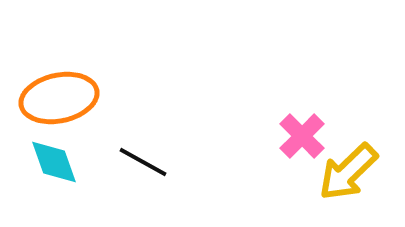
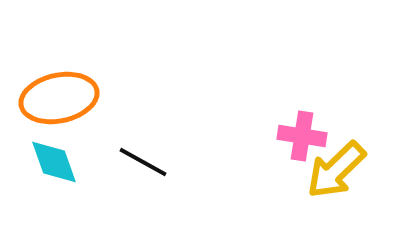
pink cross: rotated 36 degrees counterclockwise
yellow arrow: moved 12 px left, 2 px up
